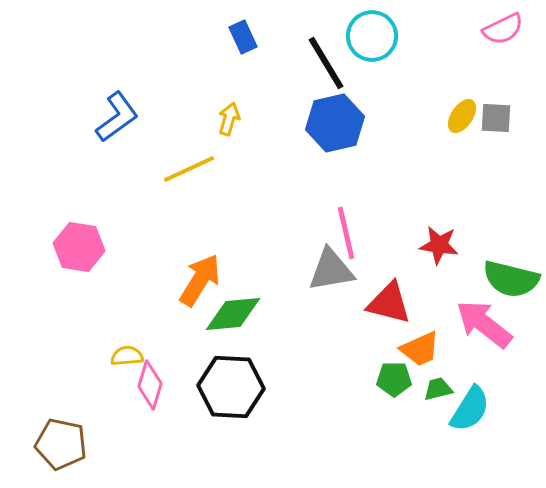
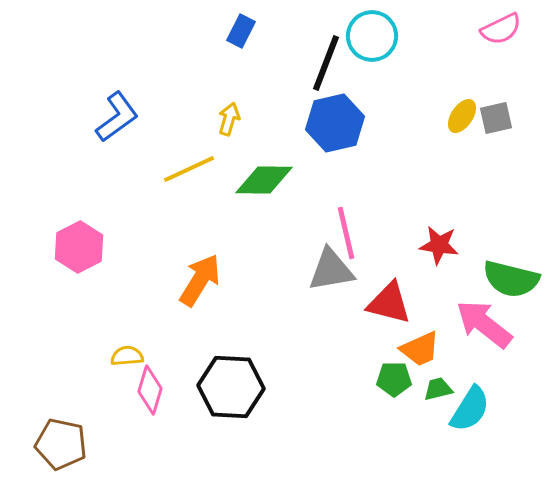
pink semicircle: moved 2 px left
blue rectangle: moved 2 px left, 6 px up; rotated 52 degrees clockwise
black line: rotated 52 degrees clockwise
gray square: rotated 16 degrees counterclockwise
pink hexagon: rotated 24 degrees clockwise
green diamond: moved 31 px right, 134 px up; rotated 6 degrees clockwise
pink diamond: moved 5 px down
